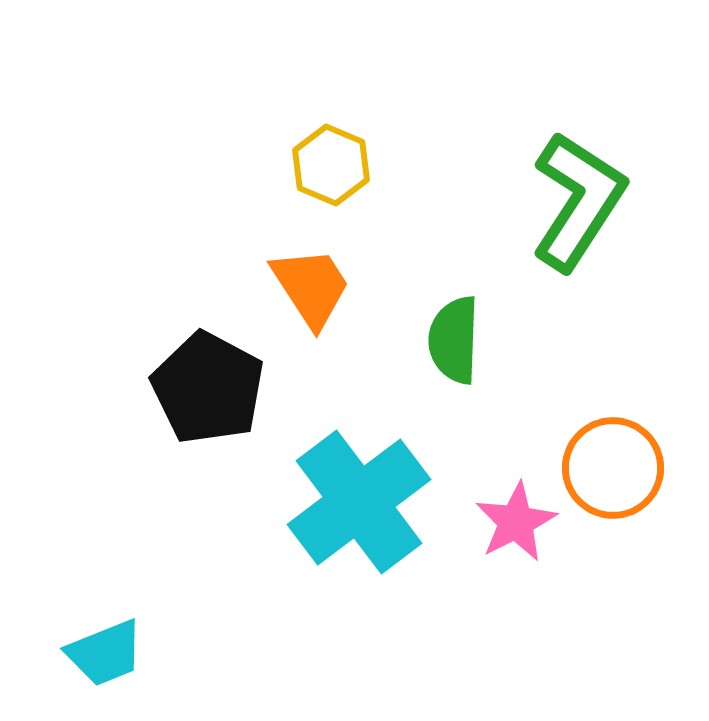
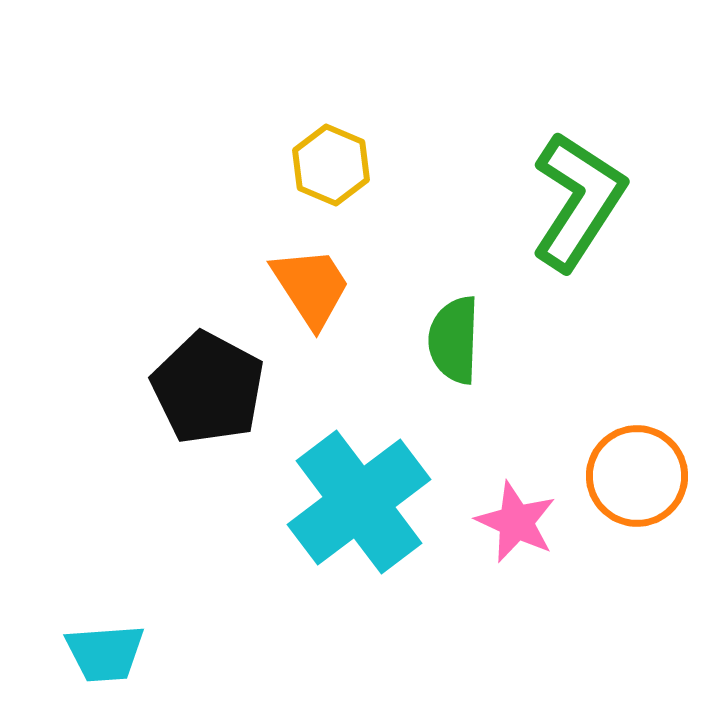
orange circle: moved 24 px right, 8 px down
pink star: rotated 20 degrees counterclockwise
cyan trapezoid: rotated 18 degrees clockwise
